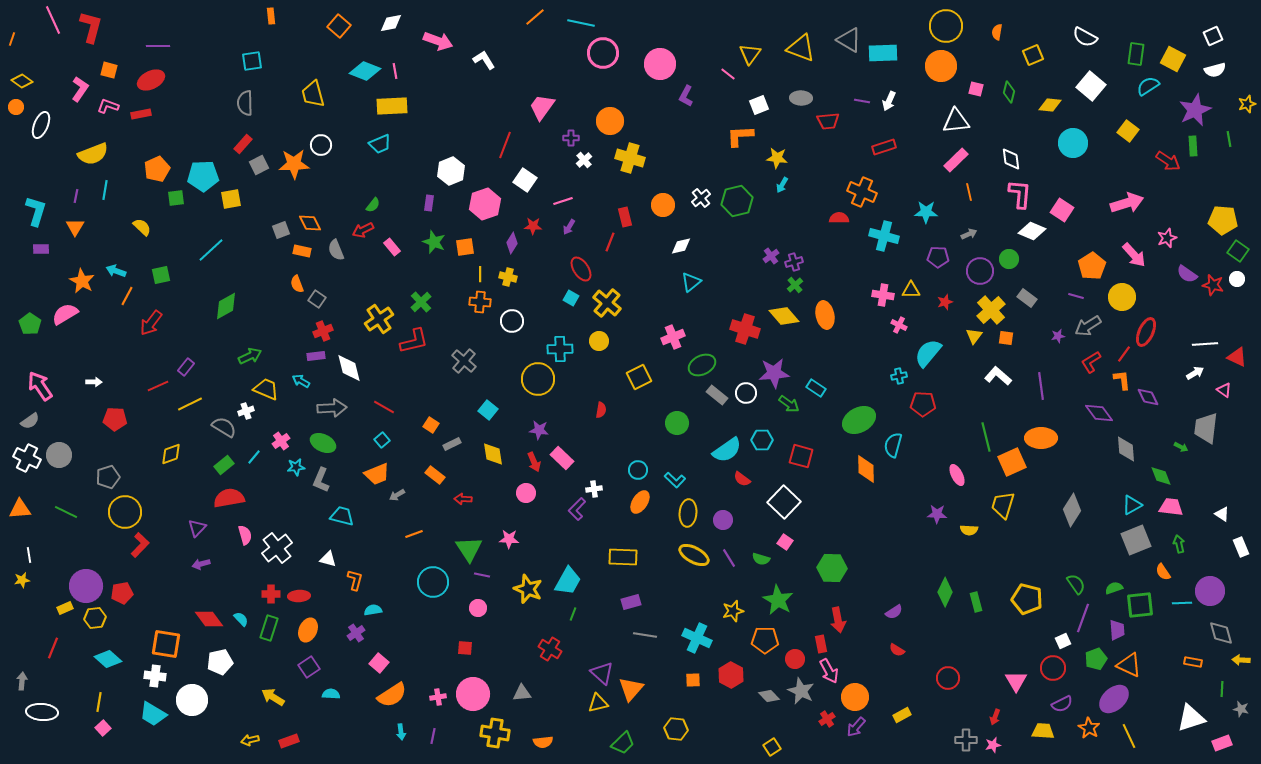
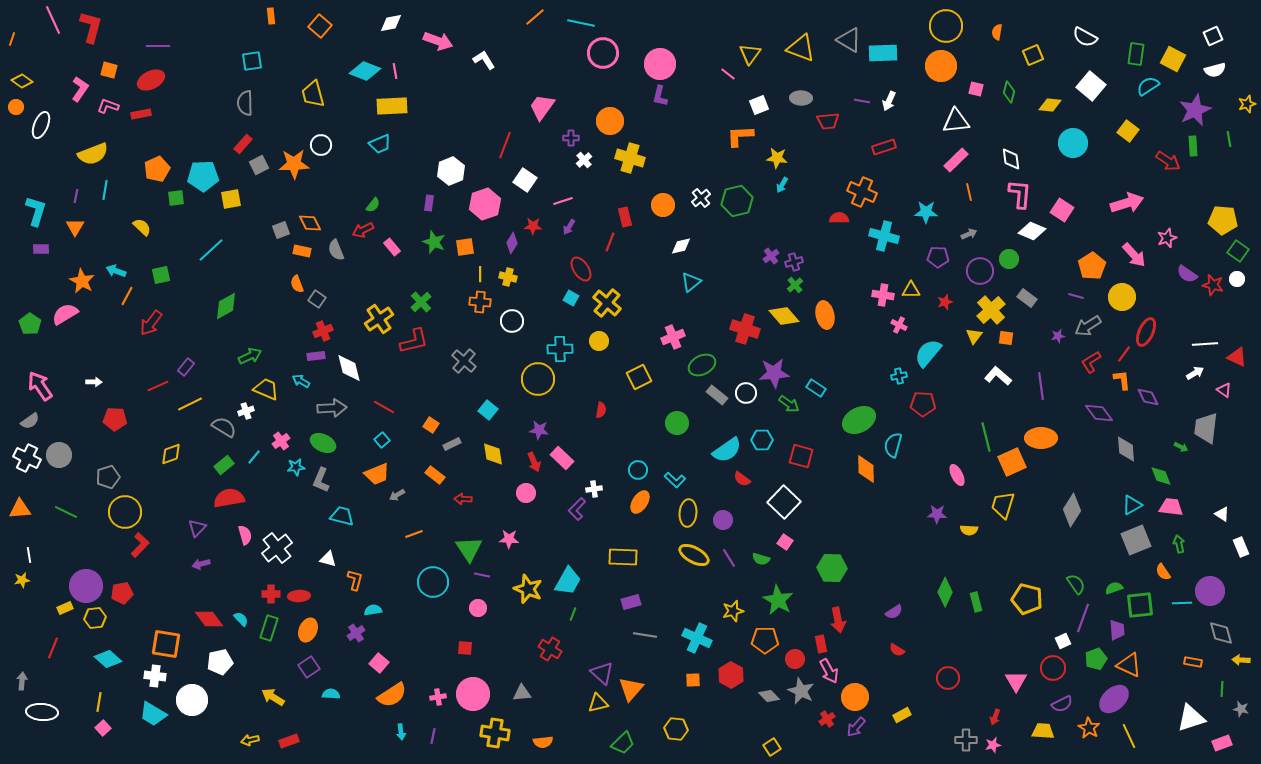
orange square at (339, 26): moved 19 px left
purple L-shape at (686, 96): moved 26 px left; rotated 15 degrees counterclockwise
